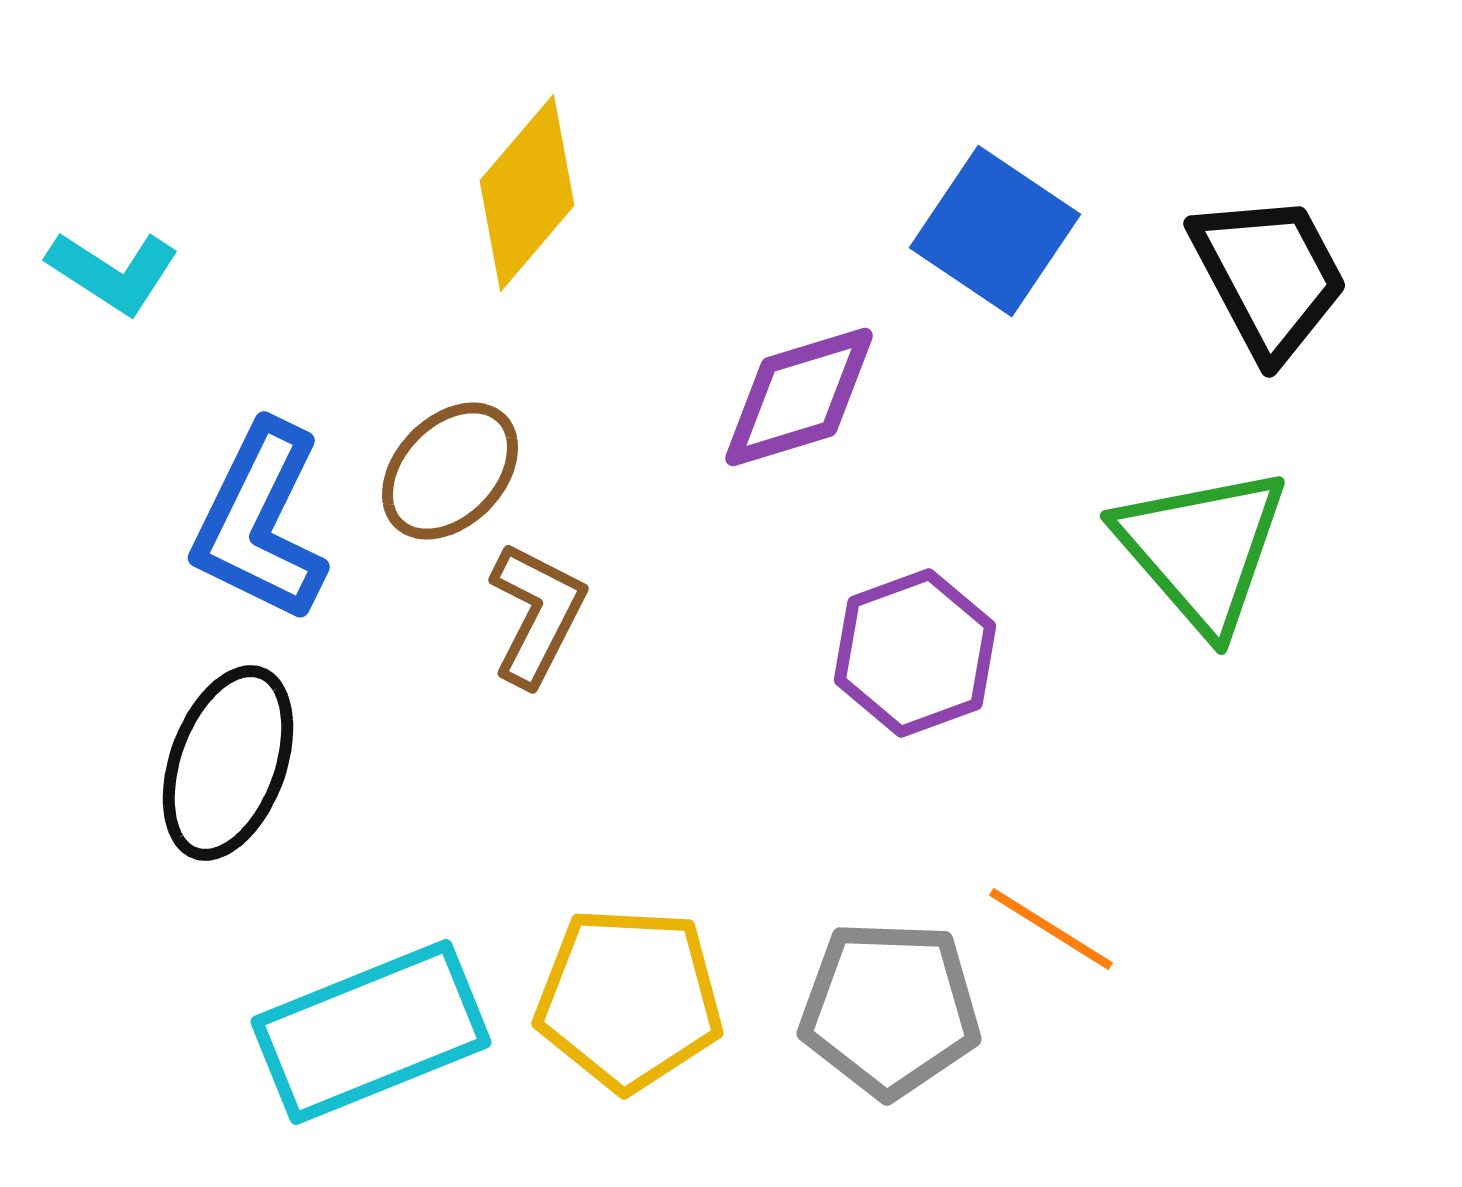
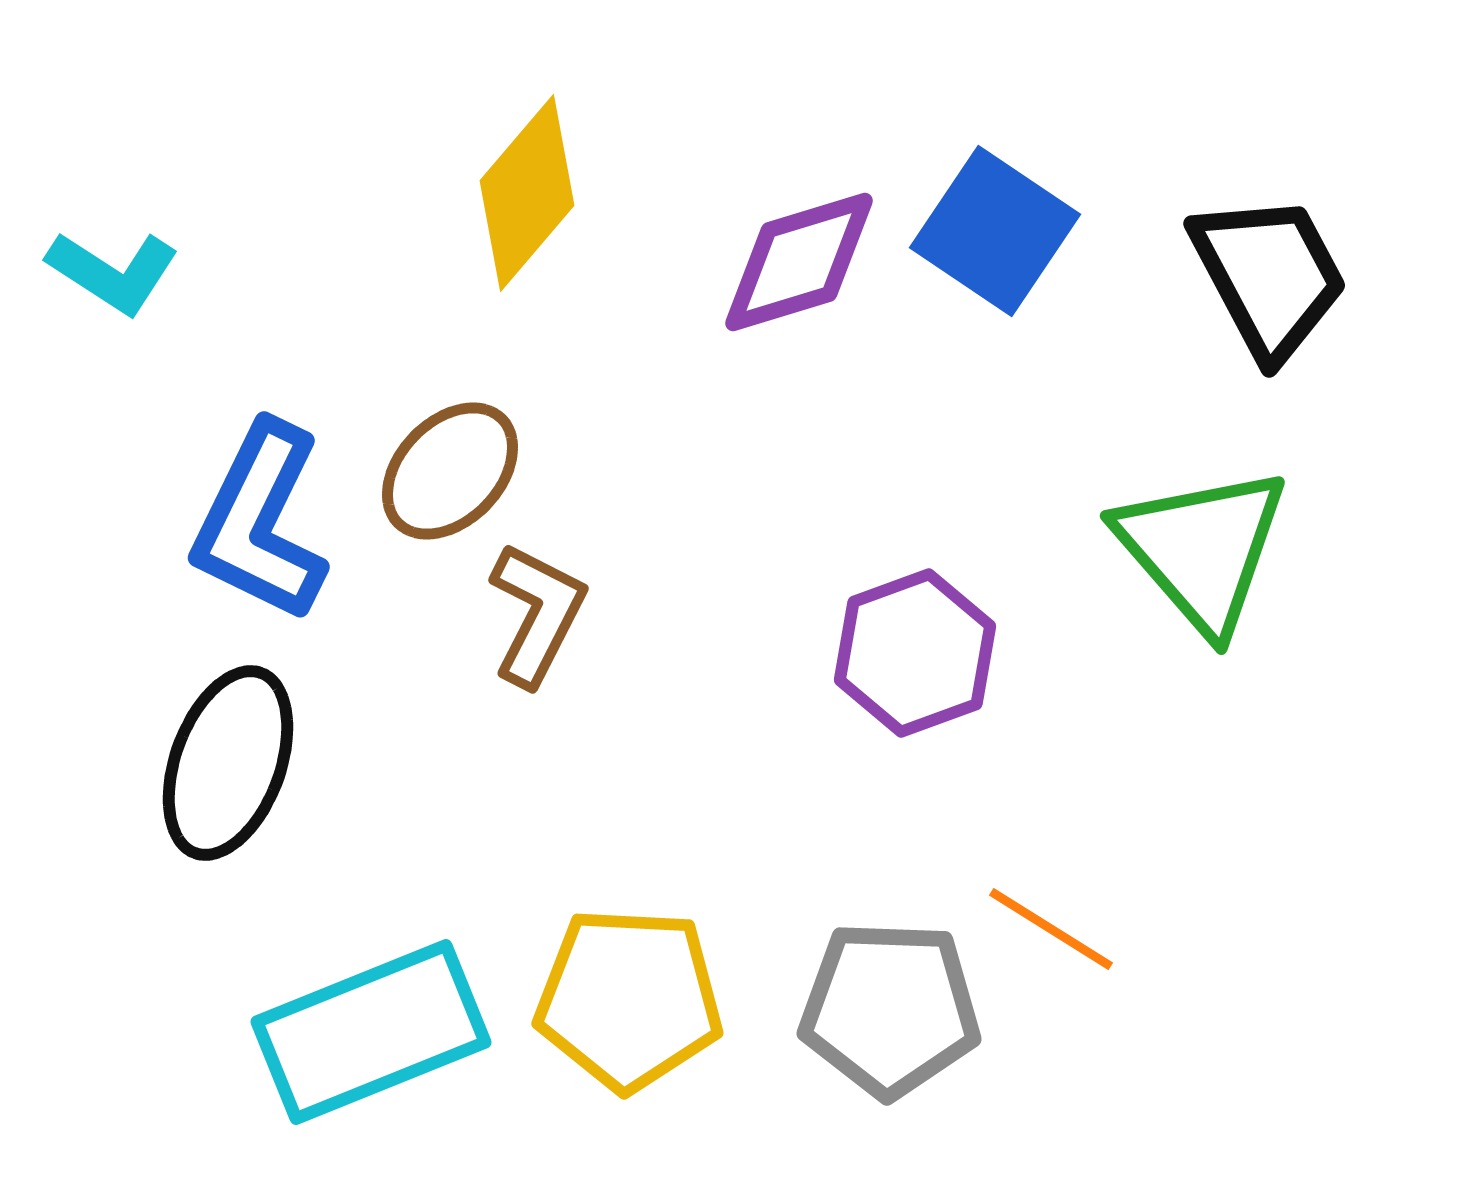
purple diamond: moved 135 px up
